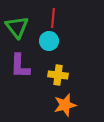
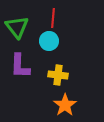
orange star: rotated 20 degrees counterclockwise
